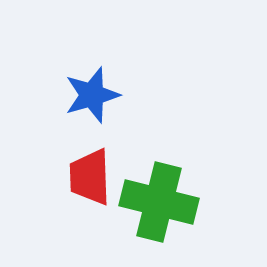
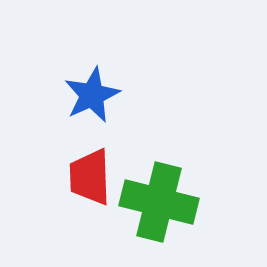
blue star: rotated 8 degrees counterclockwise
